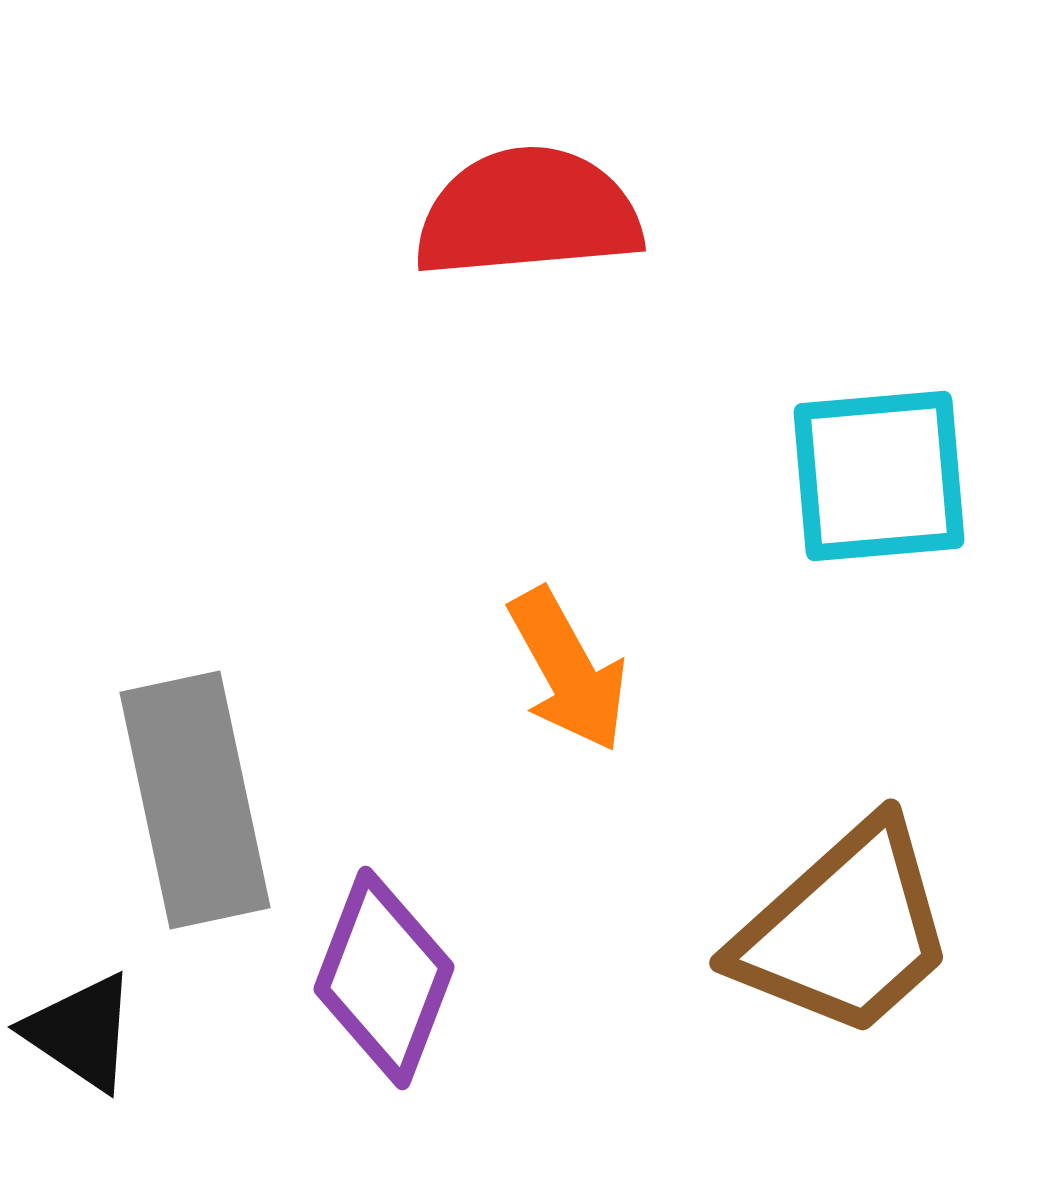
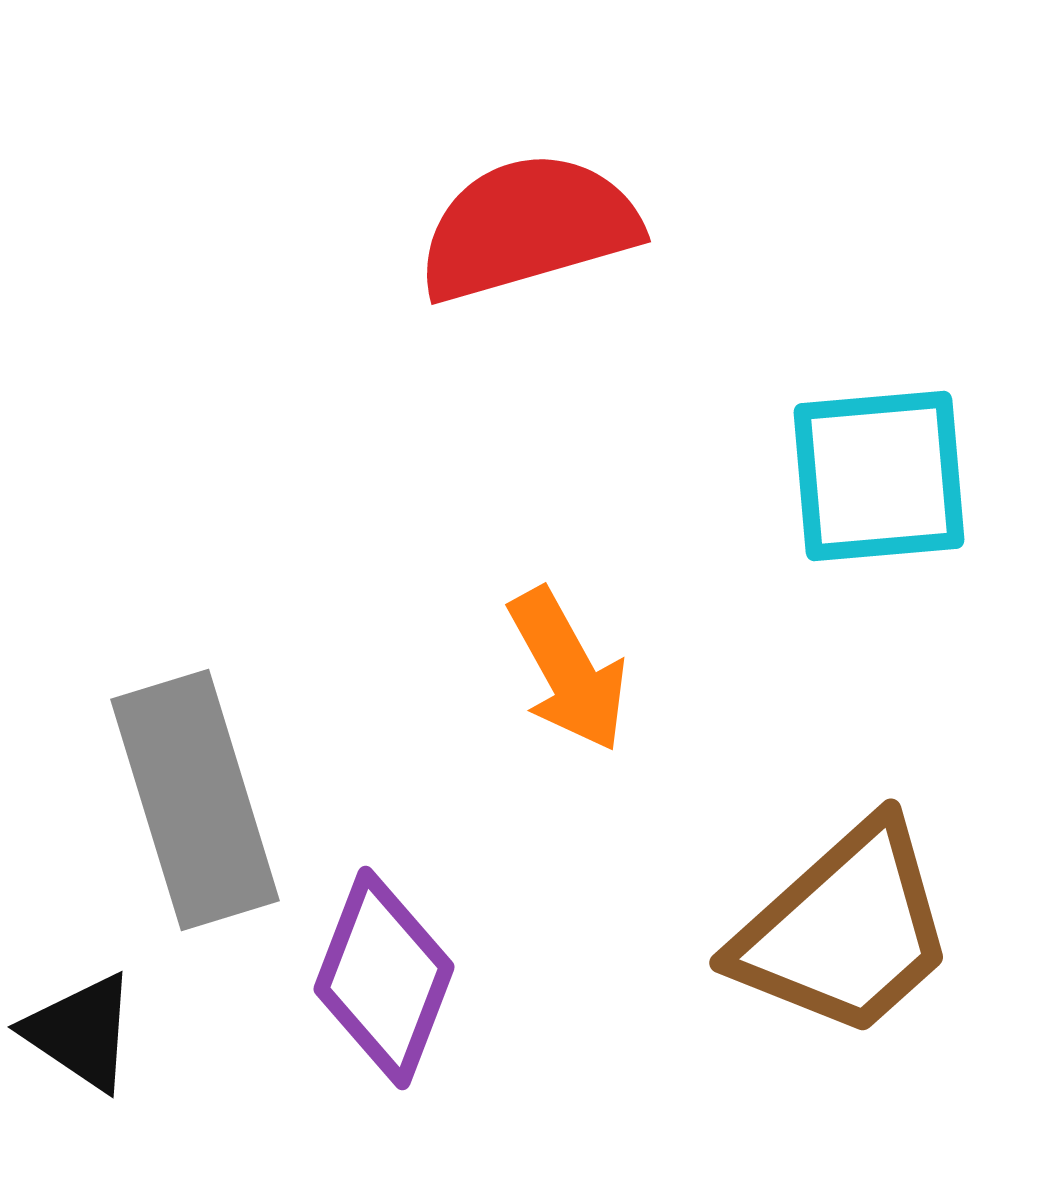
red semicircle: moved 14 px down; rotated 11 degrees counterclockwise
gray rectangle: rotated 5 degrees counterclockwise
